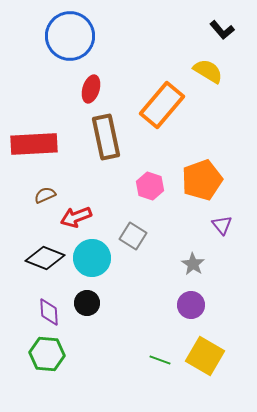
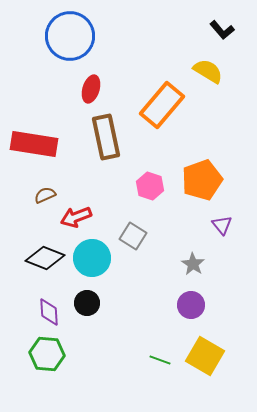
red rectangle: rotated 12 degrees clockwise
